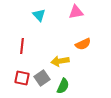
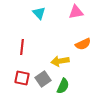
cyan triangle: moved 2 px up
red line: moved 1 px down
gray square: moved 1 px right, 1 px down
